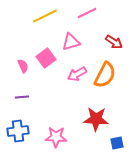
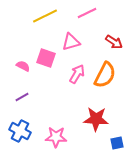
pink square: rotated 36 degrees counterclockwise
pink semicircle: rotated 40 degrees counterclockwise
pink arrow: rotated 150 degrees clockwise
purple line: rotated 24 degrees counterclockwise
blue cross: moved 2 px right; rotated 35 degrees clockwise
